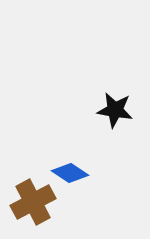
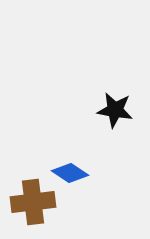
brown cross: rotated 21 degrees clockwise
